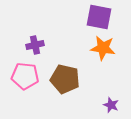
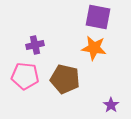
purple square: moved 1 px left
orange star: moved 9 px left
purple star: rotated 14 degrees clockwise
